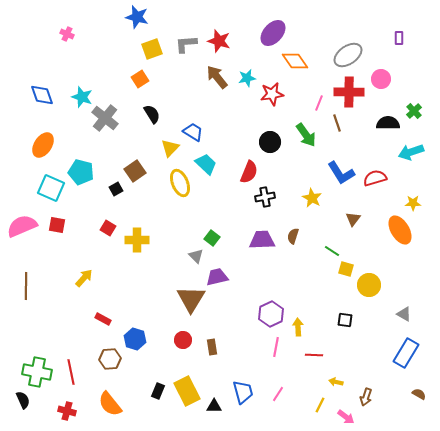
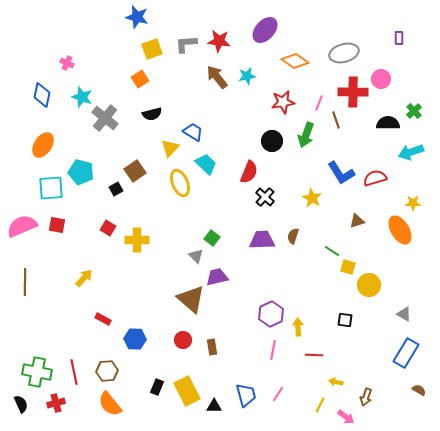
purple ellipse at (273, 33): moved 8 px left, 3 px up
pink cross at (67, 34): moved 29 px down
red star at (219, 41): rotated 10 degrees counterclockwise
gray ellipse at (348, 55): moved 4 px left, 2 px up; rotated 20 degrees clockwise
orange diamond at (295, 61): rotated 20 degrees counterclockwise
cyan star at (247, 78): moved 2 px up
red cross at (349, 92): moved 4 px right
red star at (272, 94): moved 11 px right, 8 px down
blue diamond at (42, 95): rotated 30 degrees clockwise
black semicircle at (152, 114): rotated 108 degrees clockwise
brown line at (337, 123): moved 1 px left, 3 px up
green arrow at (306, 135): rotated 55 degrees clockwise
black circle at (270, 142): moved 2 px right, 1 px up
cyan square at (51, 188): rotated 28 degrees counterclockwise
black cross at (265, 197): rotated 36 degrees counterclockwise
brown triangle at (353, 219): moved 4 px right, 2 px down; rotated 35 degrees clockwise
yellow square at (346, 269): moved 2 px right, 2 px up
brown line at (26, 286): moved 1 px left, 4 px up
brown triangle at (191, 299): rotated 20 degrees counterclockwise
blue hexagon at (135, 339): rotated 15 degrees counterclockwise
pink line at (276, 347): moved 3 px left, 3 px down
brown hexagon at (110, 359): moved 3 px left, 12 px down
red line at (71, 372): moved 3 px right
black rectangle at (158, 391): moved 1 px left, 4 px up
blue trapezoid at (243, 392): moved 3 px right, 3 px down
brown semicircle at (419, 394): moved 4 px up
black semicircle at (23, 400): moved 2 px left, 4 px down
red cross at (67, 411): moved 11 px left, 8 px up; rotated 30 degrees counterclockwise
